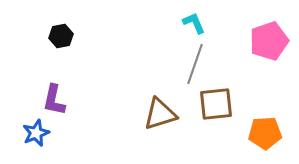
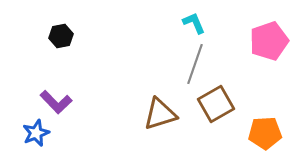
purple L-shape: moved 2 px right, 2 px down; rotated 56 degrees counterclockwise
brown square: rotated 24 degrees counterclockwise
